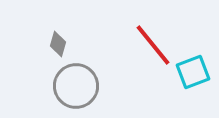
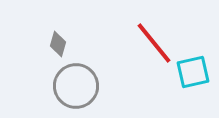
red line: moved 1 px right, 2 px up
cyan square: rotated 8 degrees clockwise
